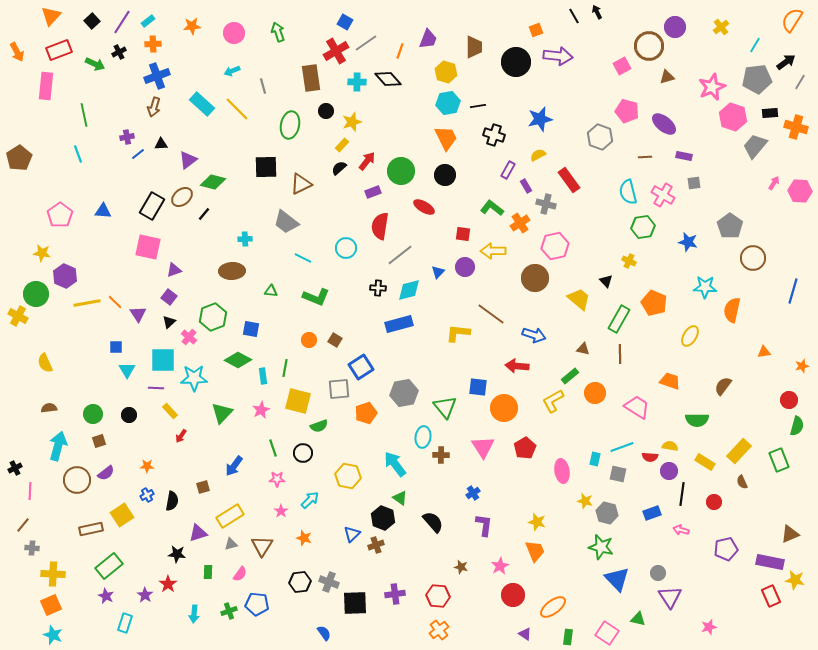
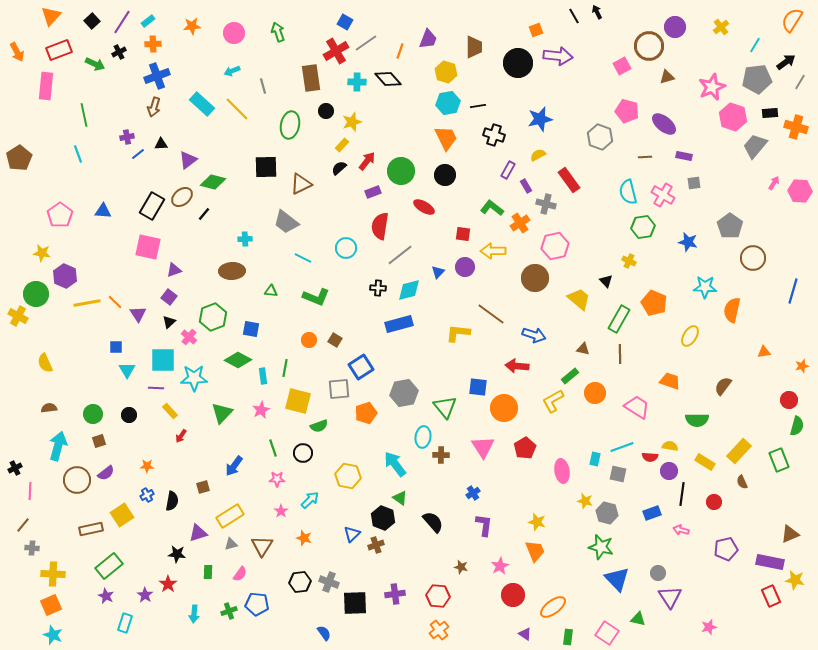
black circle at (516, 62): moved 2 px right, 1 px down
